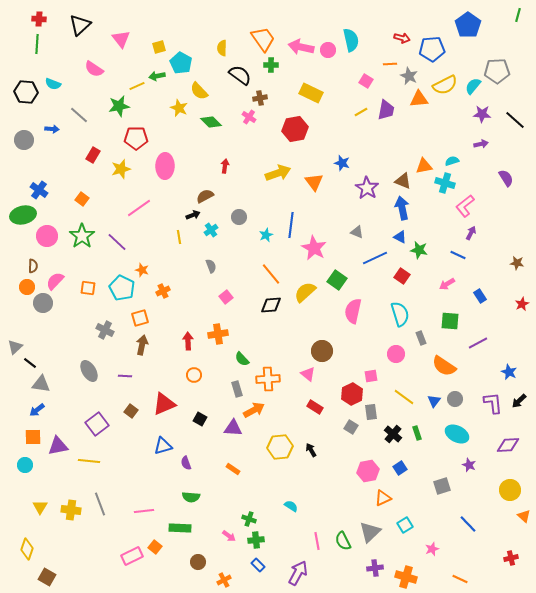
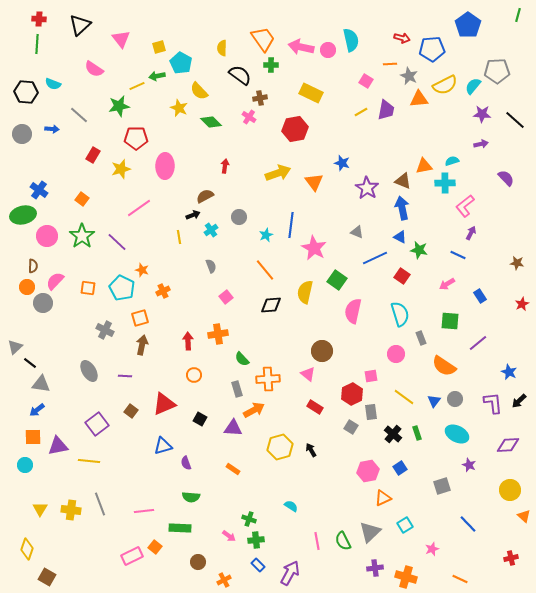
gray circle at (24, 140): moved 2 px left, 6 px up
purple semicircle at (506, 178): rotated 12 degrees counterclockwise
cyan cross at (445, 183): rotated 18 degrees counterclockwise
orange line at (271, 274): moved 6 px left, 4 px up
yellow semicircle at (305, 292): rotated 35 degrees counterclockwise
purple line at (478, 343): rotated 12 degrees counterclockwise
yellow hexagon at (280, 447): rotated 10 degrees counterclockwise
yellow triangle at (40, 507): moved 2 px down
purple arrow at (298, 573): moved 8 px left
